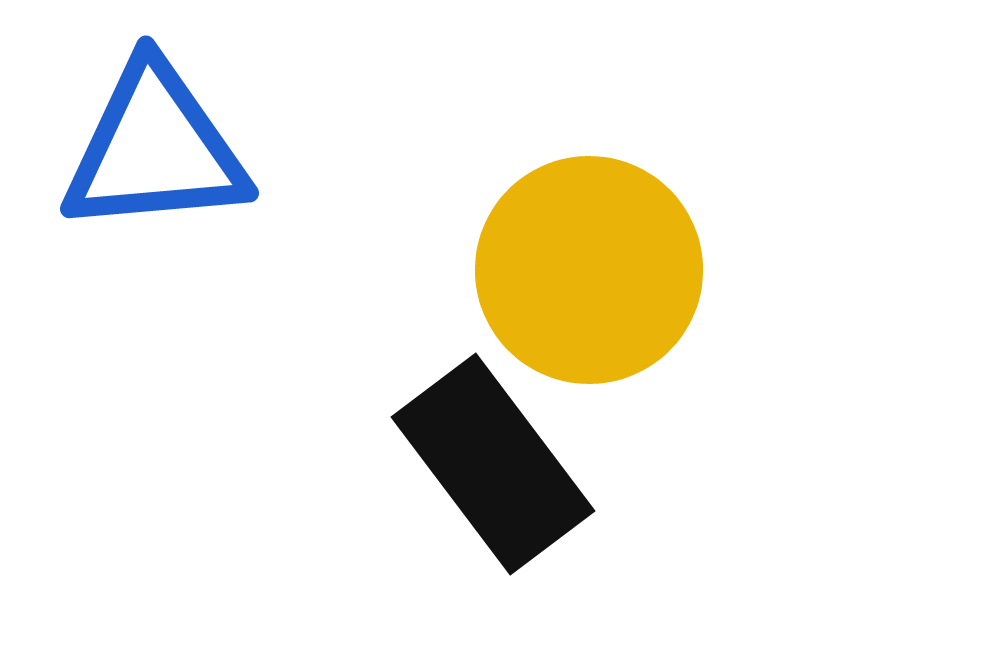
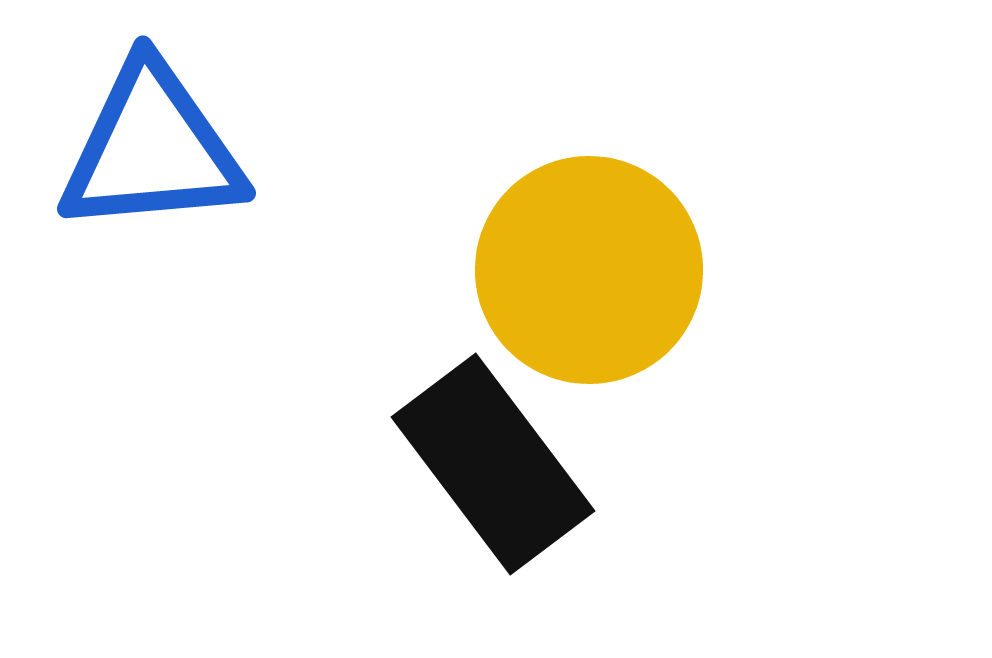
blue triangle: moved 3 px left
